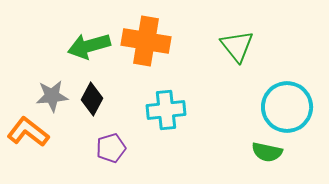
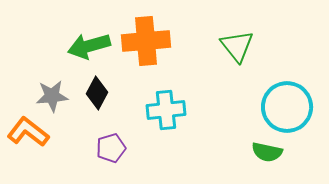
orange cross: rotated 15 degrees counterclockwise
black diamond: moved 5 px right, 6 px up
